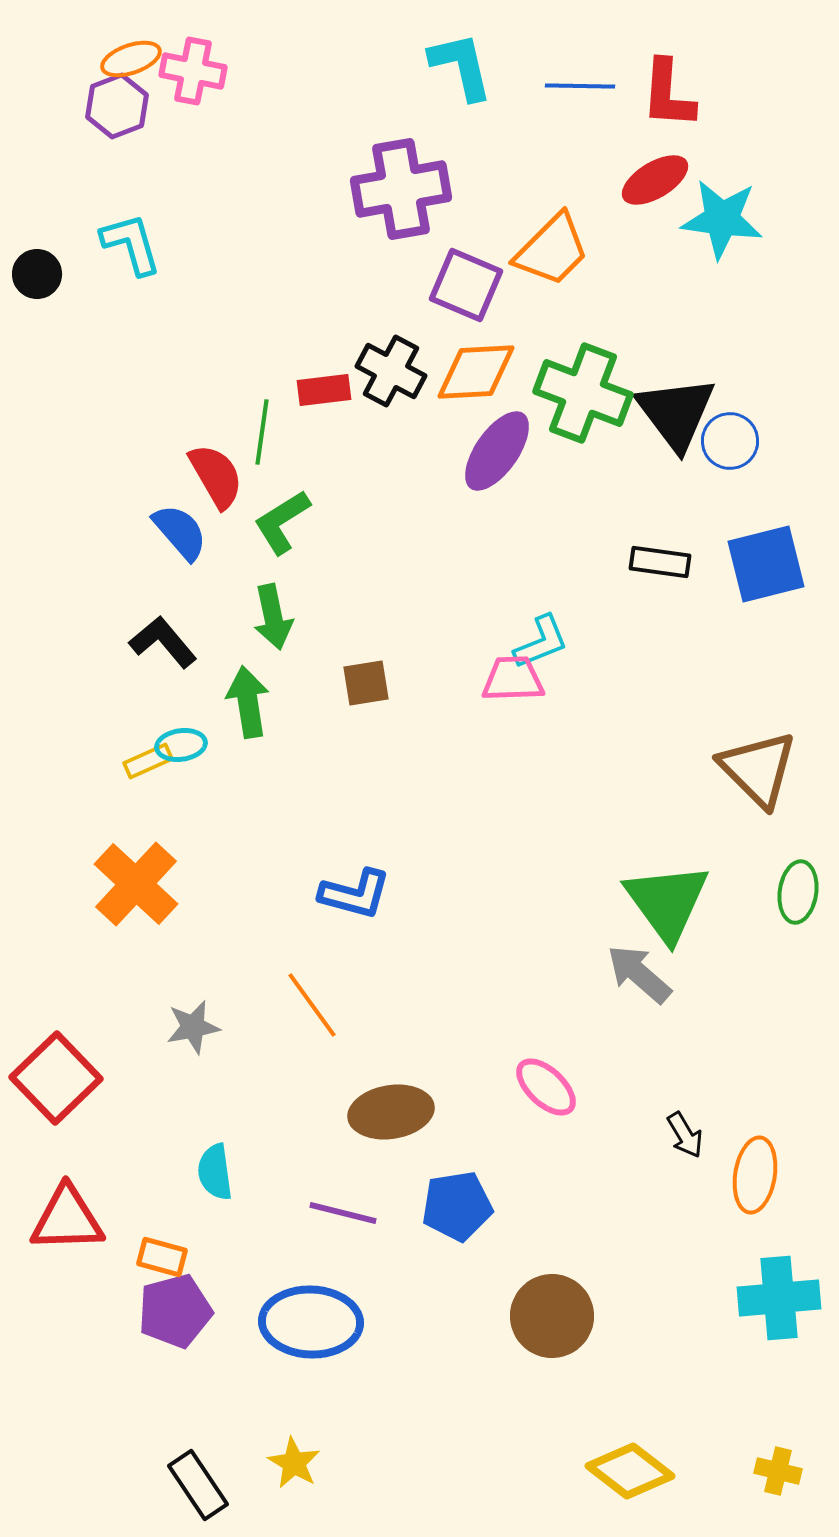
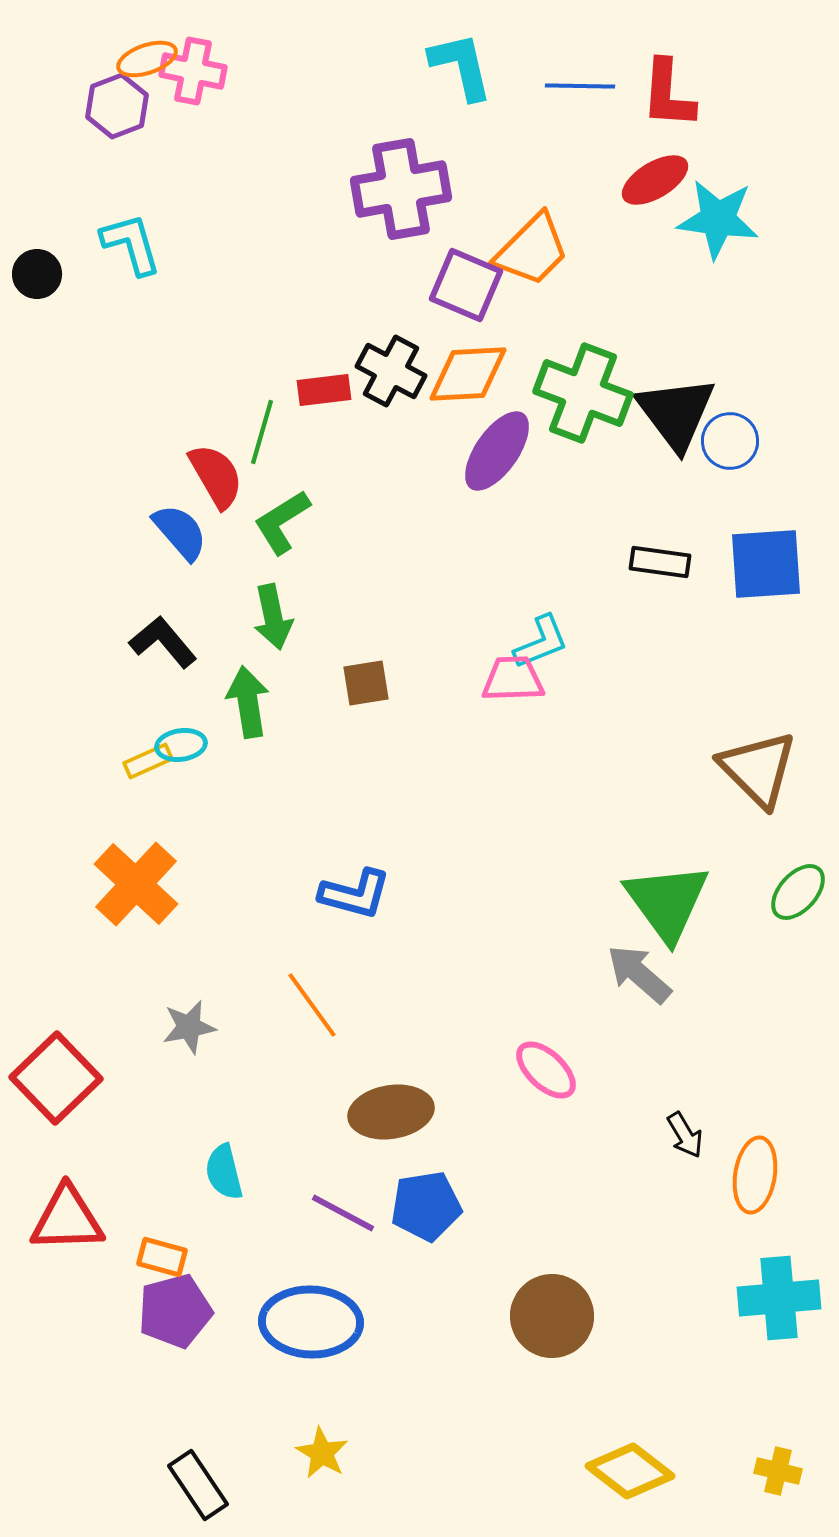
orange ellipse at (131, 59): moved 16 px right
cyan star at (722, 219): moved 4 px left
orange trapezoid at (552, 250): moved 20 px left
orange diamond at (476, 372): moved 8 px left, 2 px down
green line at (262, 432): rotated 8 degrees clockwise
blue square at (766, 564): rotated 10 degrees clockwise
green ellipse at (798, 892): rotated 34 degrees clockwise
gray star at (193, 1027): moved 4 px left
pink ellipse at (546, 1087): moved 17 px up
cyan semicircle at (215, 1172): moved 9 px right; rotated 6 degrees counterclockwise
blue pentagon at (457, 1206): moved 31 px left
purple line at (343, 1213): rotated 14 degrees clockwise
yellow star at (294, 1463): moved 28 px right, 10 px up
